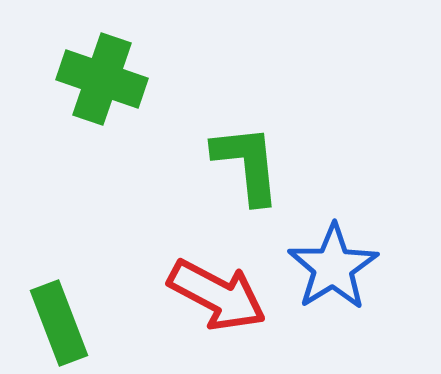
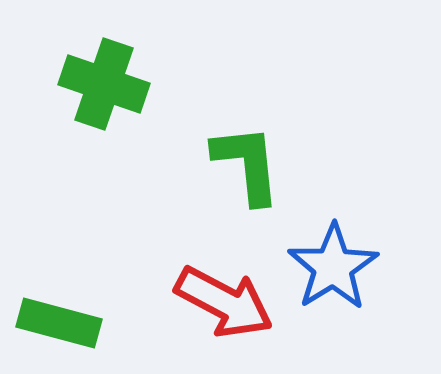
green cross: moved 2 px right, 5 px down
red arrow: moved 7 px right, 7 px down
green rectangle: rotated 54 degrees counterclockwise
